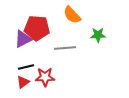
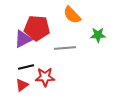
red triangle: moved 1 px left, 3 px down
